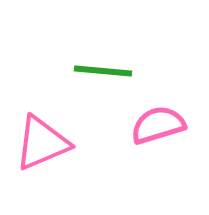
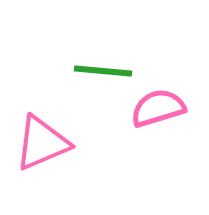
pink semicircle: moved 17 px up
